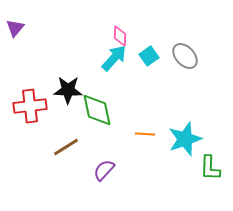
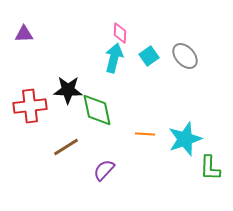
purple triangle: moved 9 px right, 6 px down; rotated 48 degrees clockwise
pink diamond: moved 3 px up
cyan arrow: rotated 28 degrees counterclockwise
